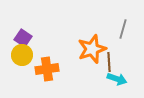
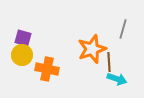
purple square: rotated 18 degrees counterclockwise
orange cross: rotated 20 degrees clockwise
